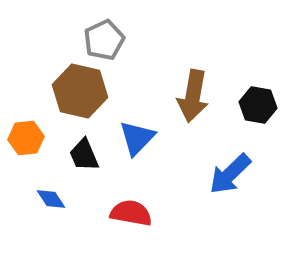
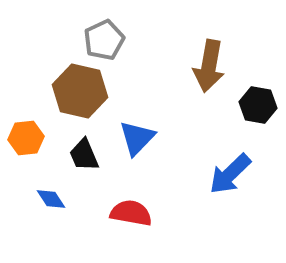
brown arrow: moved 16 px right, 30 px up
